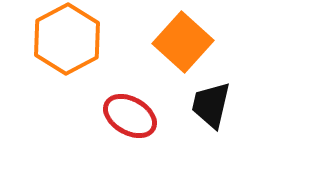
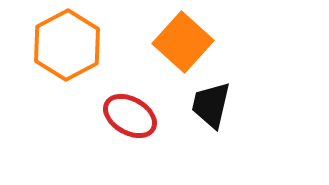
orange hexagon: moved 6 px down
